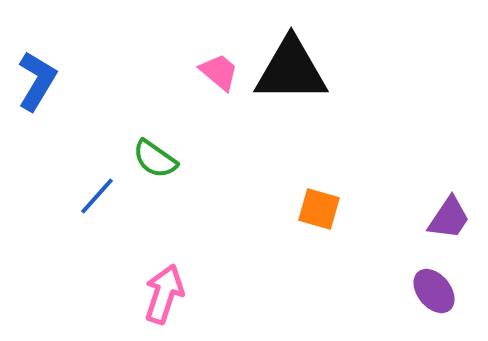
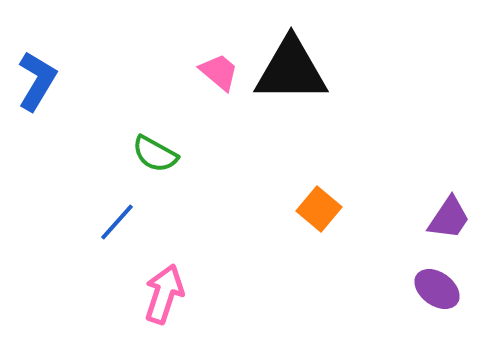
green semicircle: moved 5 px up; rotated 6 degrees counterclockwise
blue line: moved 20 px right, 26 px down
orange square: rotated 24 degrees clockwise
purple ellipse: moved 3 px right, 2 px up; rotated 15 degrees counterclockwise
